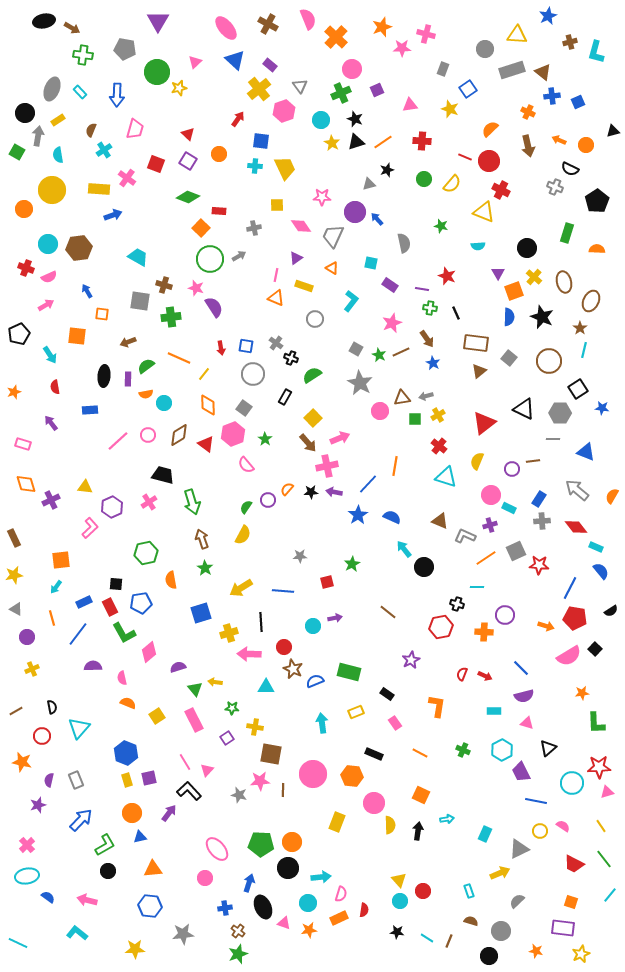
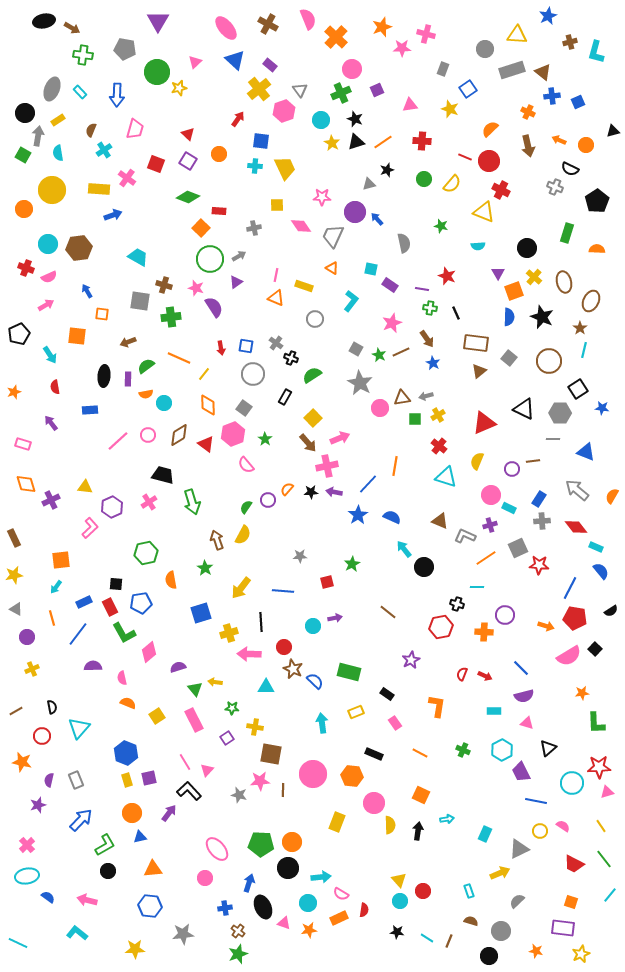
gray triangle at (300, 86): moved 4 px down
green square at (17, 152): moved 6 px right, 3 px down
cyan semicircle at (58, 155): moved 2 px up
purple triangle at (296, 258): moved 60 px left, 24 px down
cyan square at (371, 263): moved 6 px down
pink circle at (380, 411): moved 3 px up
red triangle at (484, 423): rotated 15 degrees clockwise
brown arrow at (202, 539): moved 15 px right, 1 px down
gray square at (516, 551): moved 2 px right, 3 px up
yellow arrow at (241, 588): rotated 20 degrees counterclockwise
blue semicircle at (315, 681): rotated 66 degrees clockwise
pink semicircle at (341, 894): rotated 105 degrees clockwise
